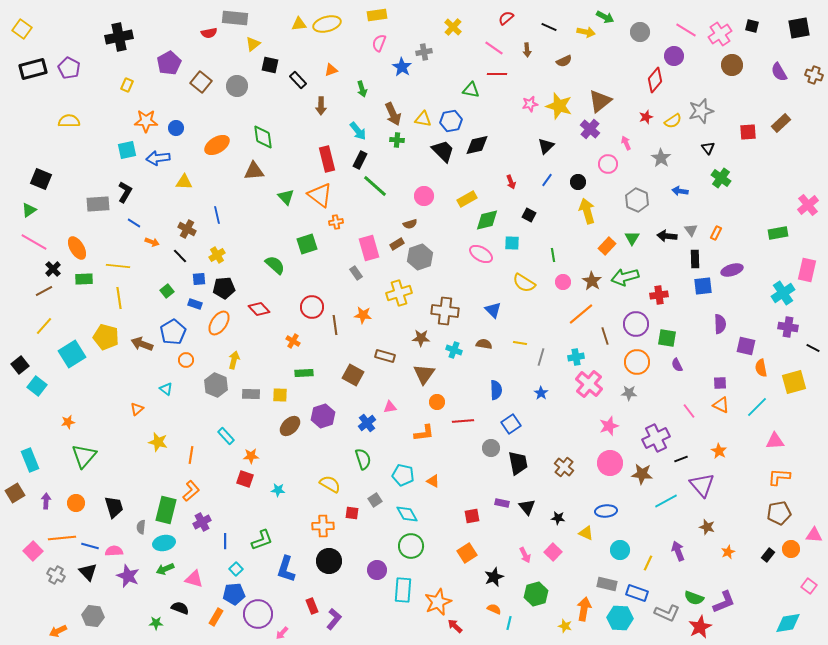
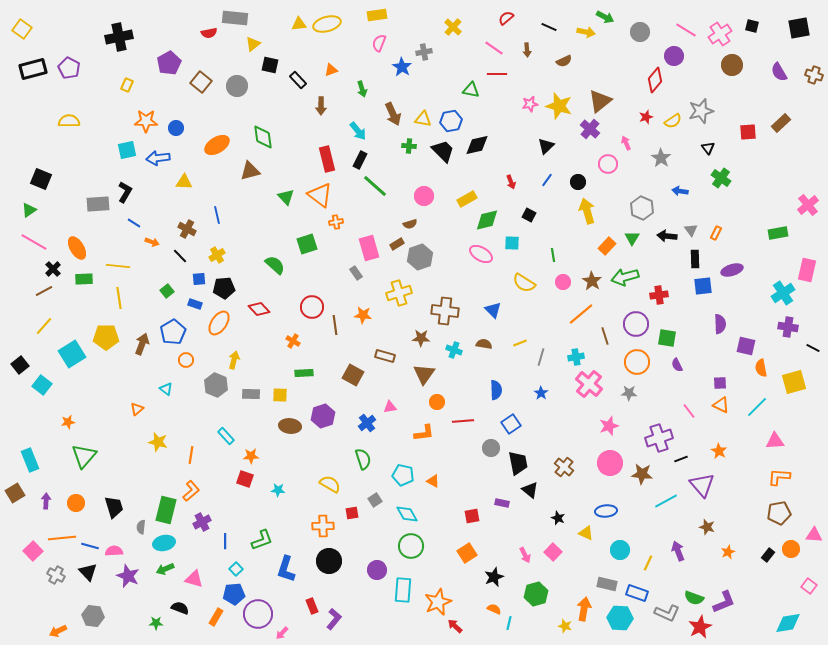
green cross at (397, 140): moved 12 px right, 6 px down
brown triangle at (254, 171): moved 4 px left; rotated 10 degrees counterclockwise
gray hexagon at (637, 200): moved 5 px right, 8 px down
yellow pentagon at (106, 337): rotated 15 degrees counterclockwise
yellow line at (520, 343): rotated 32 degrees counterclockwise
brown arrow at (142, 344): rotated 90 degrees clockwise
cyan square at (37, 386): moved 5 px right, 1 px up
brown ellipse at (290, 426): rotated 50 degrees clockwise
purple cross at (656, 438): moved 3 px right; rotated 8 degrees clockwise
black triangle at (527, 507): moved 3 px right, 17 px up; rotated 12 degrees counterclockwise
red square at (352, 513): rotated 16 degrees counterclockwise
black star at (558, 518): rotated 16 degrees clockwise
